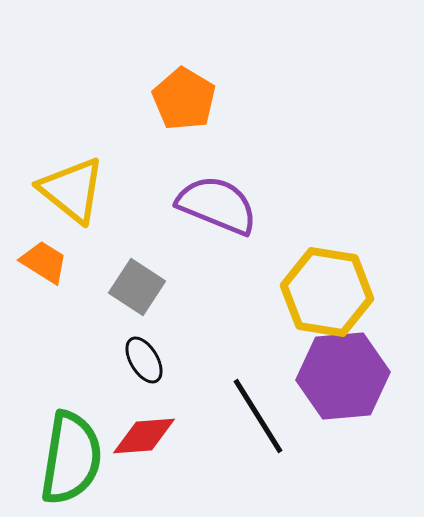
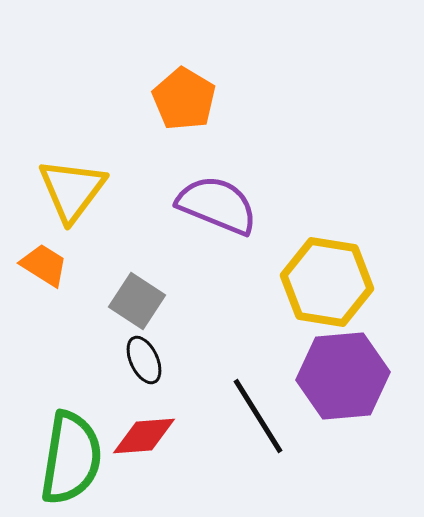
yellow triangle: rotated 28 degrees clockwise
orange trapezoid: moved 3 px down
gray square: moved 14 px down
yellow hexagon: moved 10 px up
black ellipse: rotated 6 degrees clockwise
